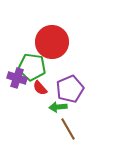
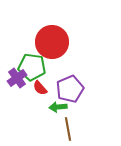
purple cross: rotated 36 degrees clockwise
brown line: rotated 20 degrees clockwise
